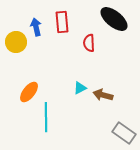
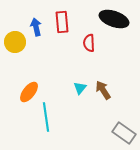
black ellipse: rotated 20 degrees counterclockwise
yellow circle: moved 1 px left
cyan triangle: rotated 24 degrees counterclockwise
brown arrow: moved 5 px up; rotated 42 degrees clockwise
cyan line: rotated 8 degrees counterclockwise
